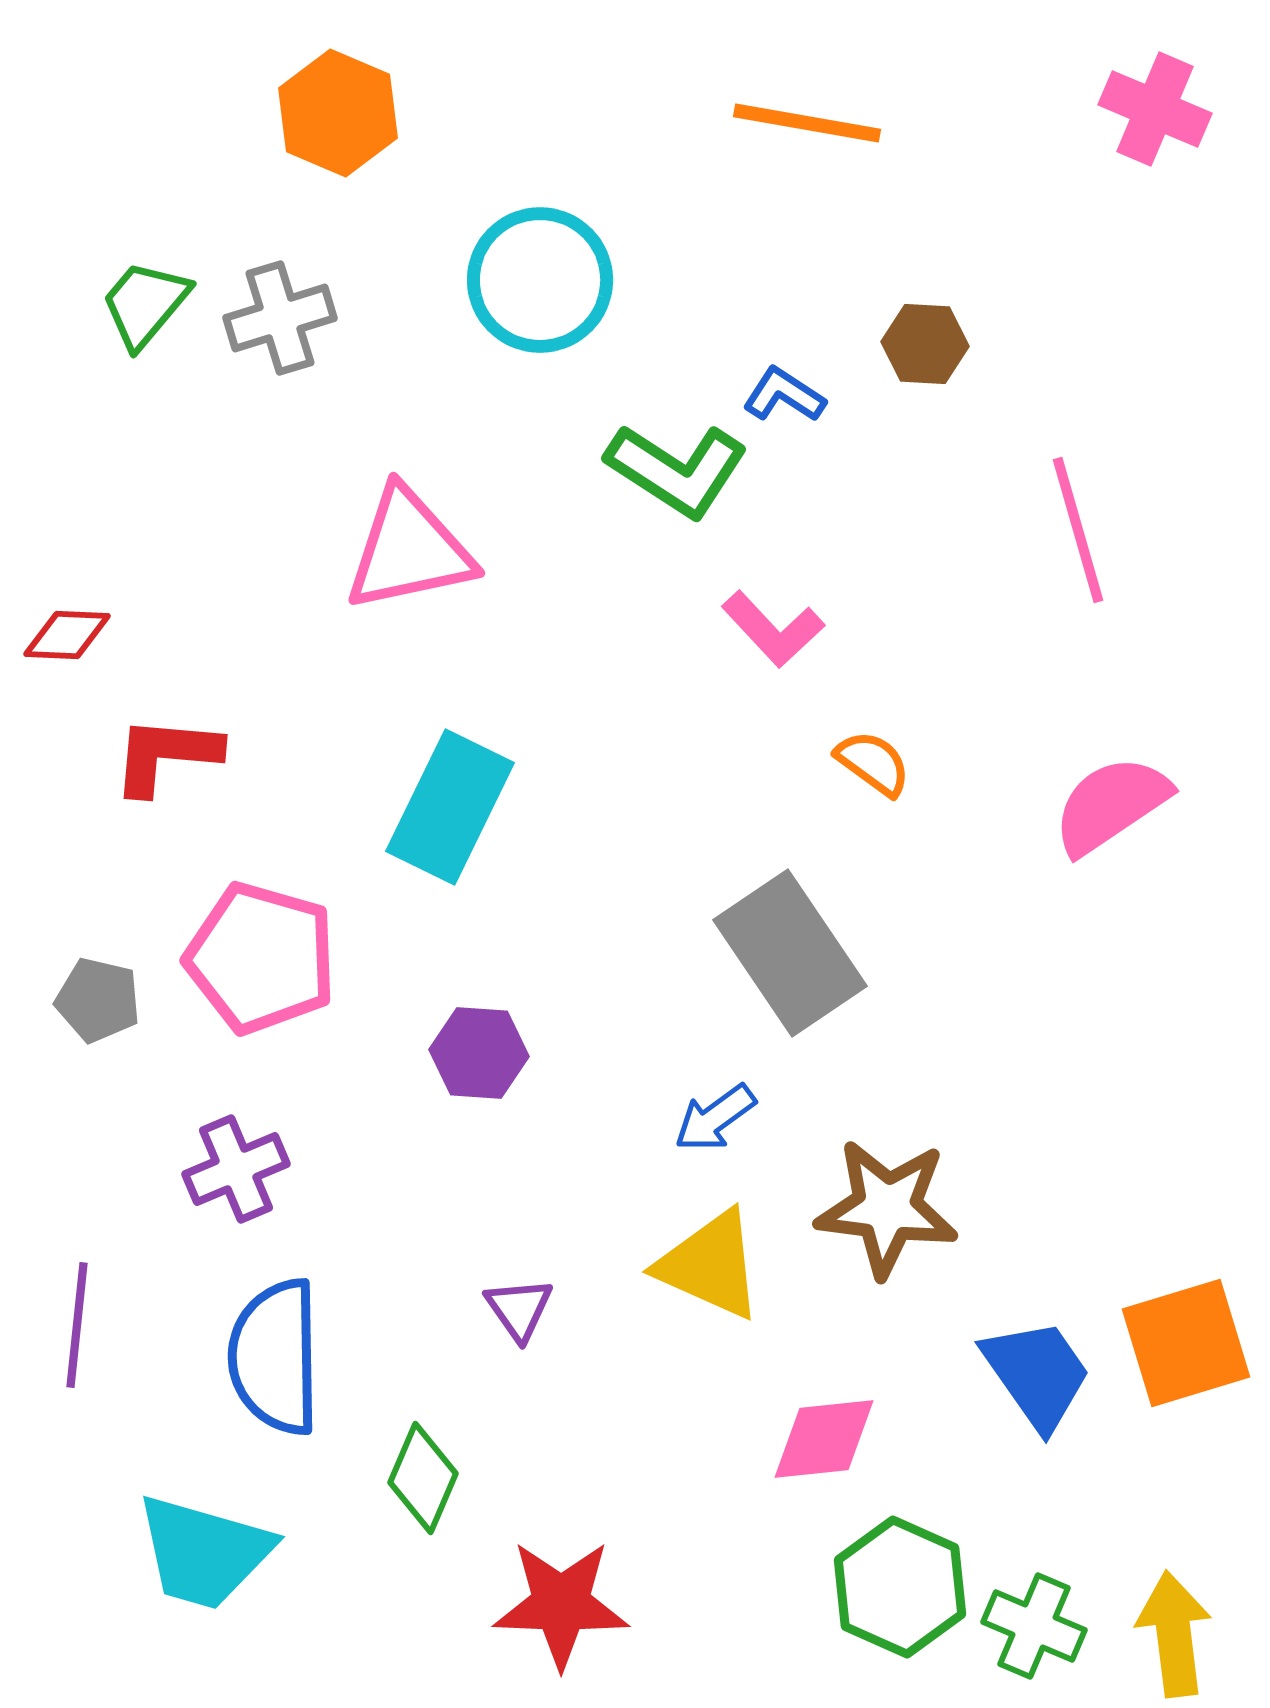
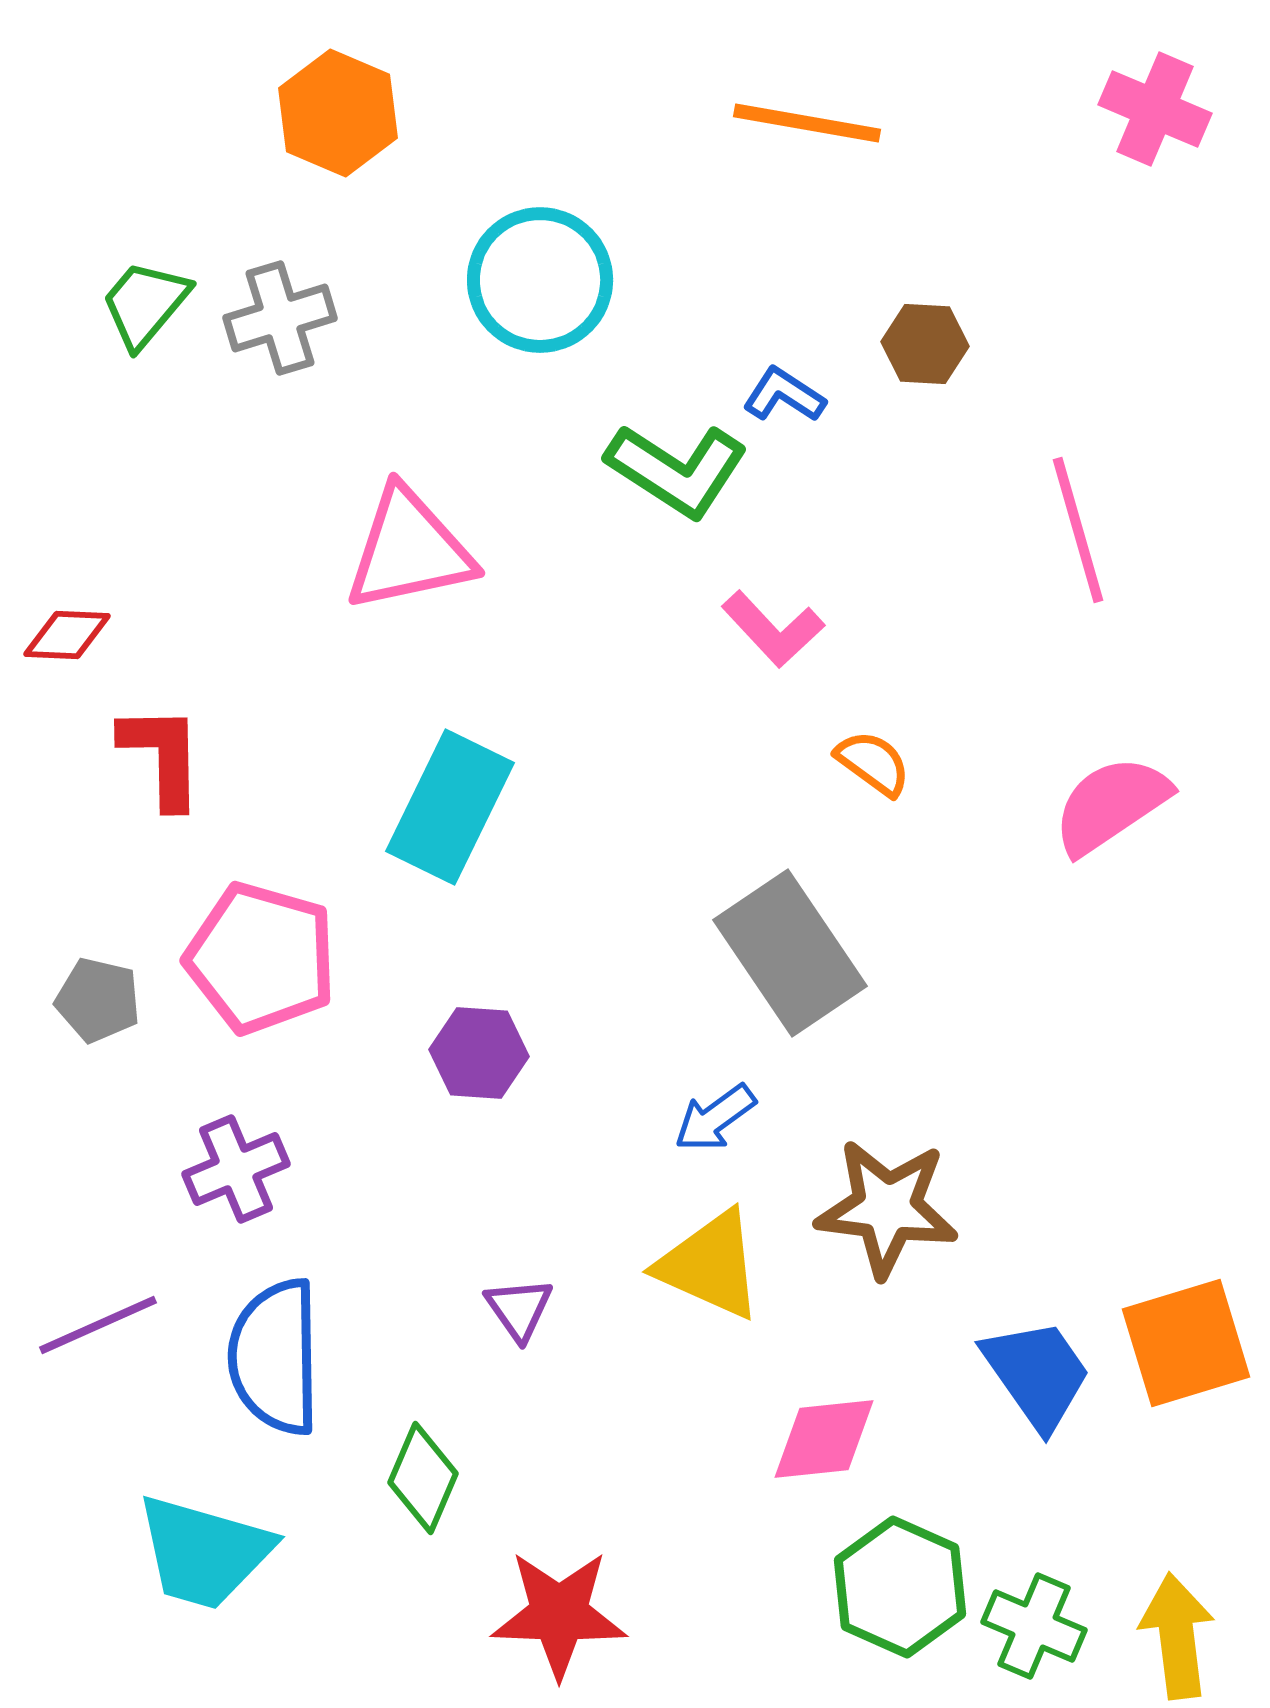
red L-shape: moved 4 px left, 1 px down; rotated 84 degrees clockwise
purple line: moved 21 px right; rotated 60 degrees clockwise
red star: moved 2 px left, 10 px down
yellow arrow: moved 3 px right, 2 px down
